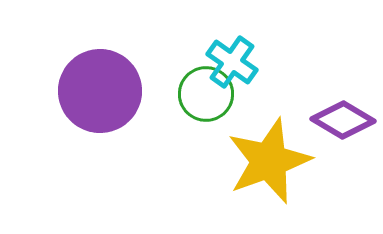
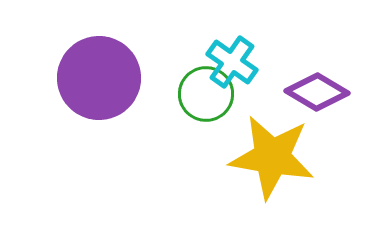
purple circle: moved 1 px left, 13 px up
purple diamond: moved 26 px left, 28 px up
yellow star: moved 3 px right, 4 px up; rotated 30 degrees clockwise
